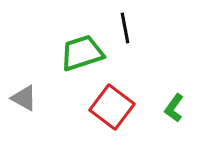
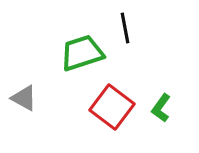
green L-shape: moved 13 px left
